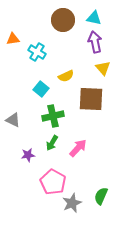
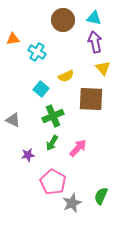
green cross: rotated 10 degrees counterclockwise
